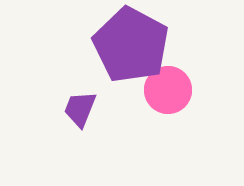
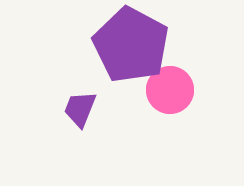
pink circle: moved 2 px right
